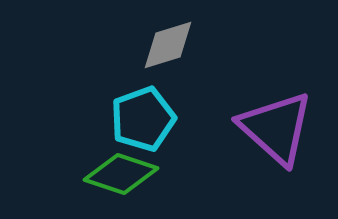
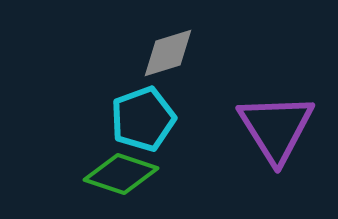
gray diamond: moved 8 px down
purple triangle: rotated 16 degrees clockwise
